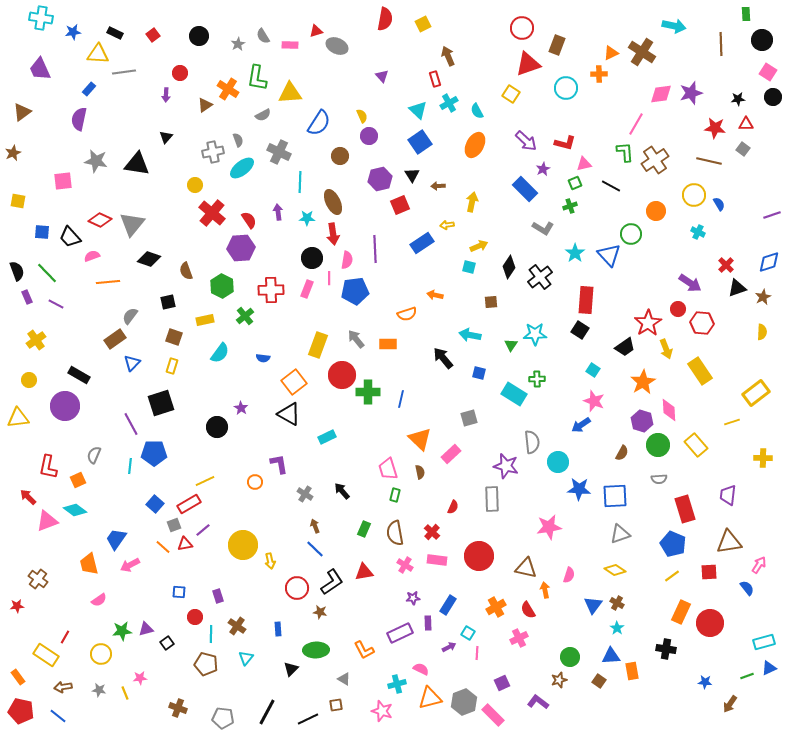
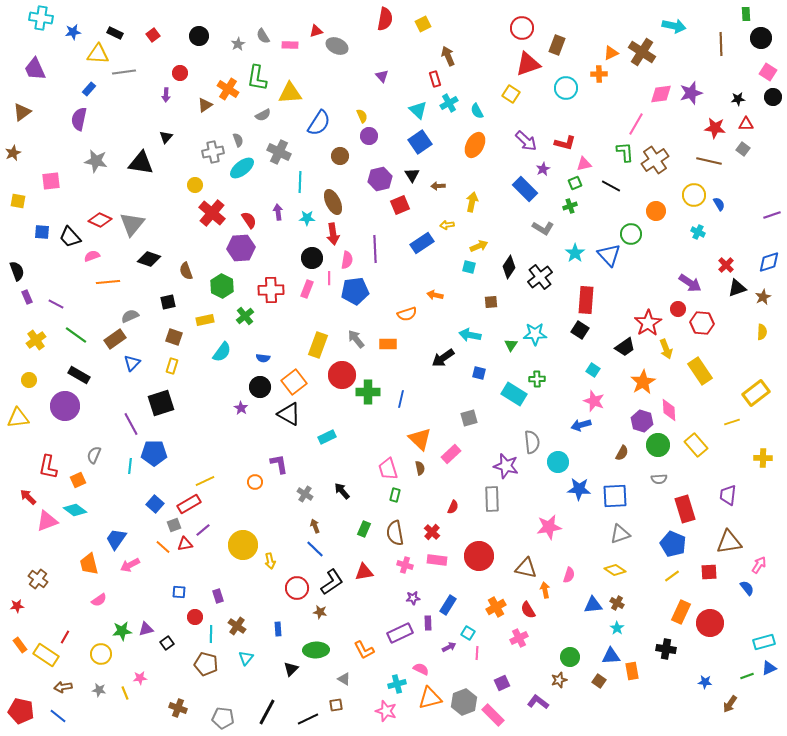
black circle at (762, 40): moved 1 px left, 2 px up
purple trapezoid at (40, 69): moved 5 px left
black triangle at (137, 164): moved 4 px right, 1 px up
pink square at (63, 181): moved 12 px left
green line at (47, 273): moved 29 px right, 62 px down; rotated 10 degrees counterclockwise
gray semicircle at (130, 316): rotated 30 degrees clockwise
cyan semicircle at (220, 353): moved 2 px right, 1 px up
black arrow at (443, 358): rotated 85 degrees counterclockwise
blue arrow at (581, 425): rotated 18 degrees clockwise
black circle at (217, 427): moved 43 px right, 40 px up
brown semicircle at (420, 472): moved 4 px up
pink cross at (405, 565): rotated 14 degrees counterclockwise
blue triangle at (593, 605): rotated 48 degrees clockwise
orange rectangle at (18, 677): moved 2 px right, 32 px up
pink star at (382, 711): moved 4 px right
